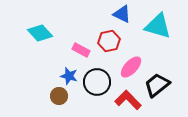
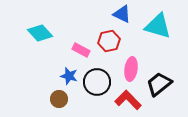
pink ellipse: moved 2 px down; rotated 35 degrees counterclockwise
black trapezoid: moved 2 px right, 1 px up
brown circle: moved 3 px down
